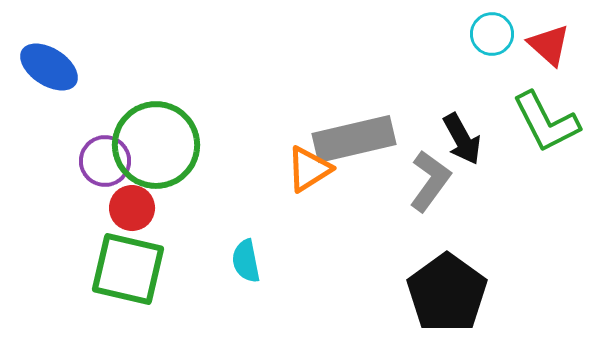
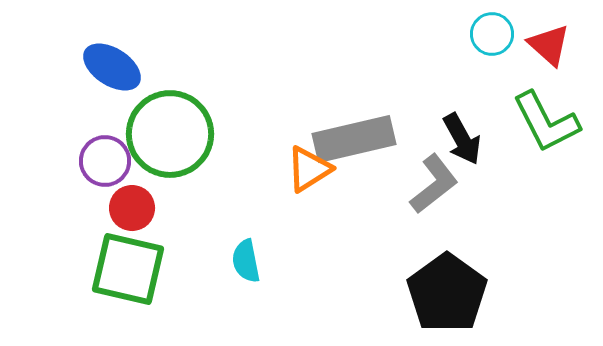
blue ellipse: moved 63 px right
green circle: moved 14 px right, 11 px up
gray L-shape: moved 4 px right, 3 px down; rotated 16 degrees clockwise
